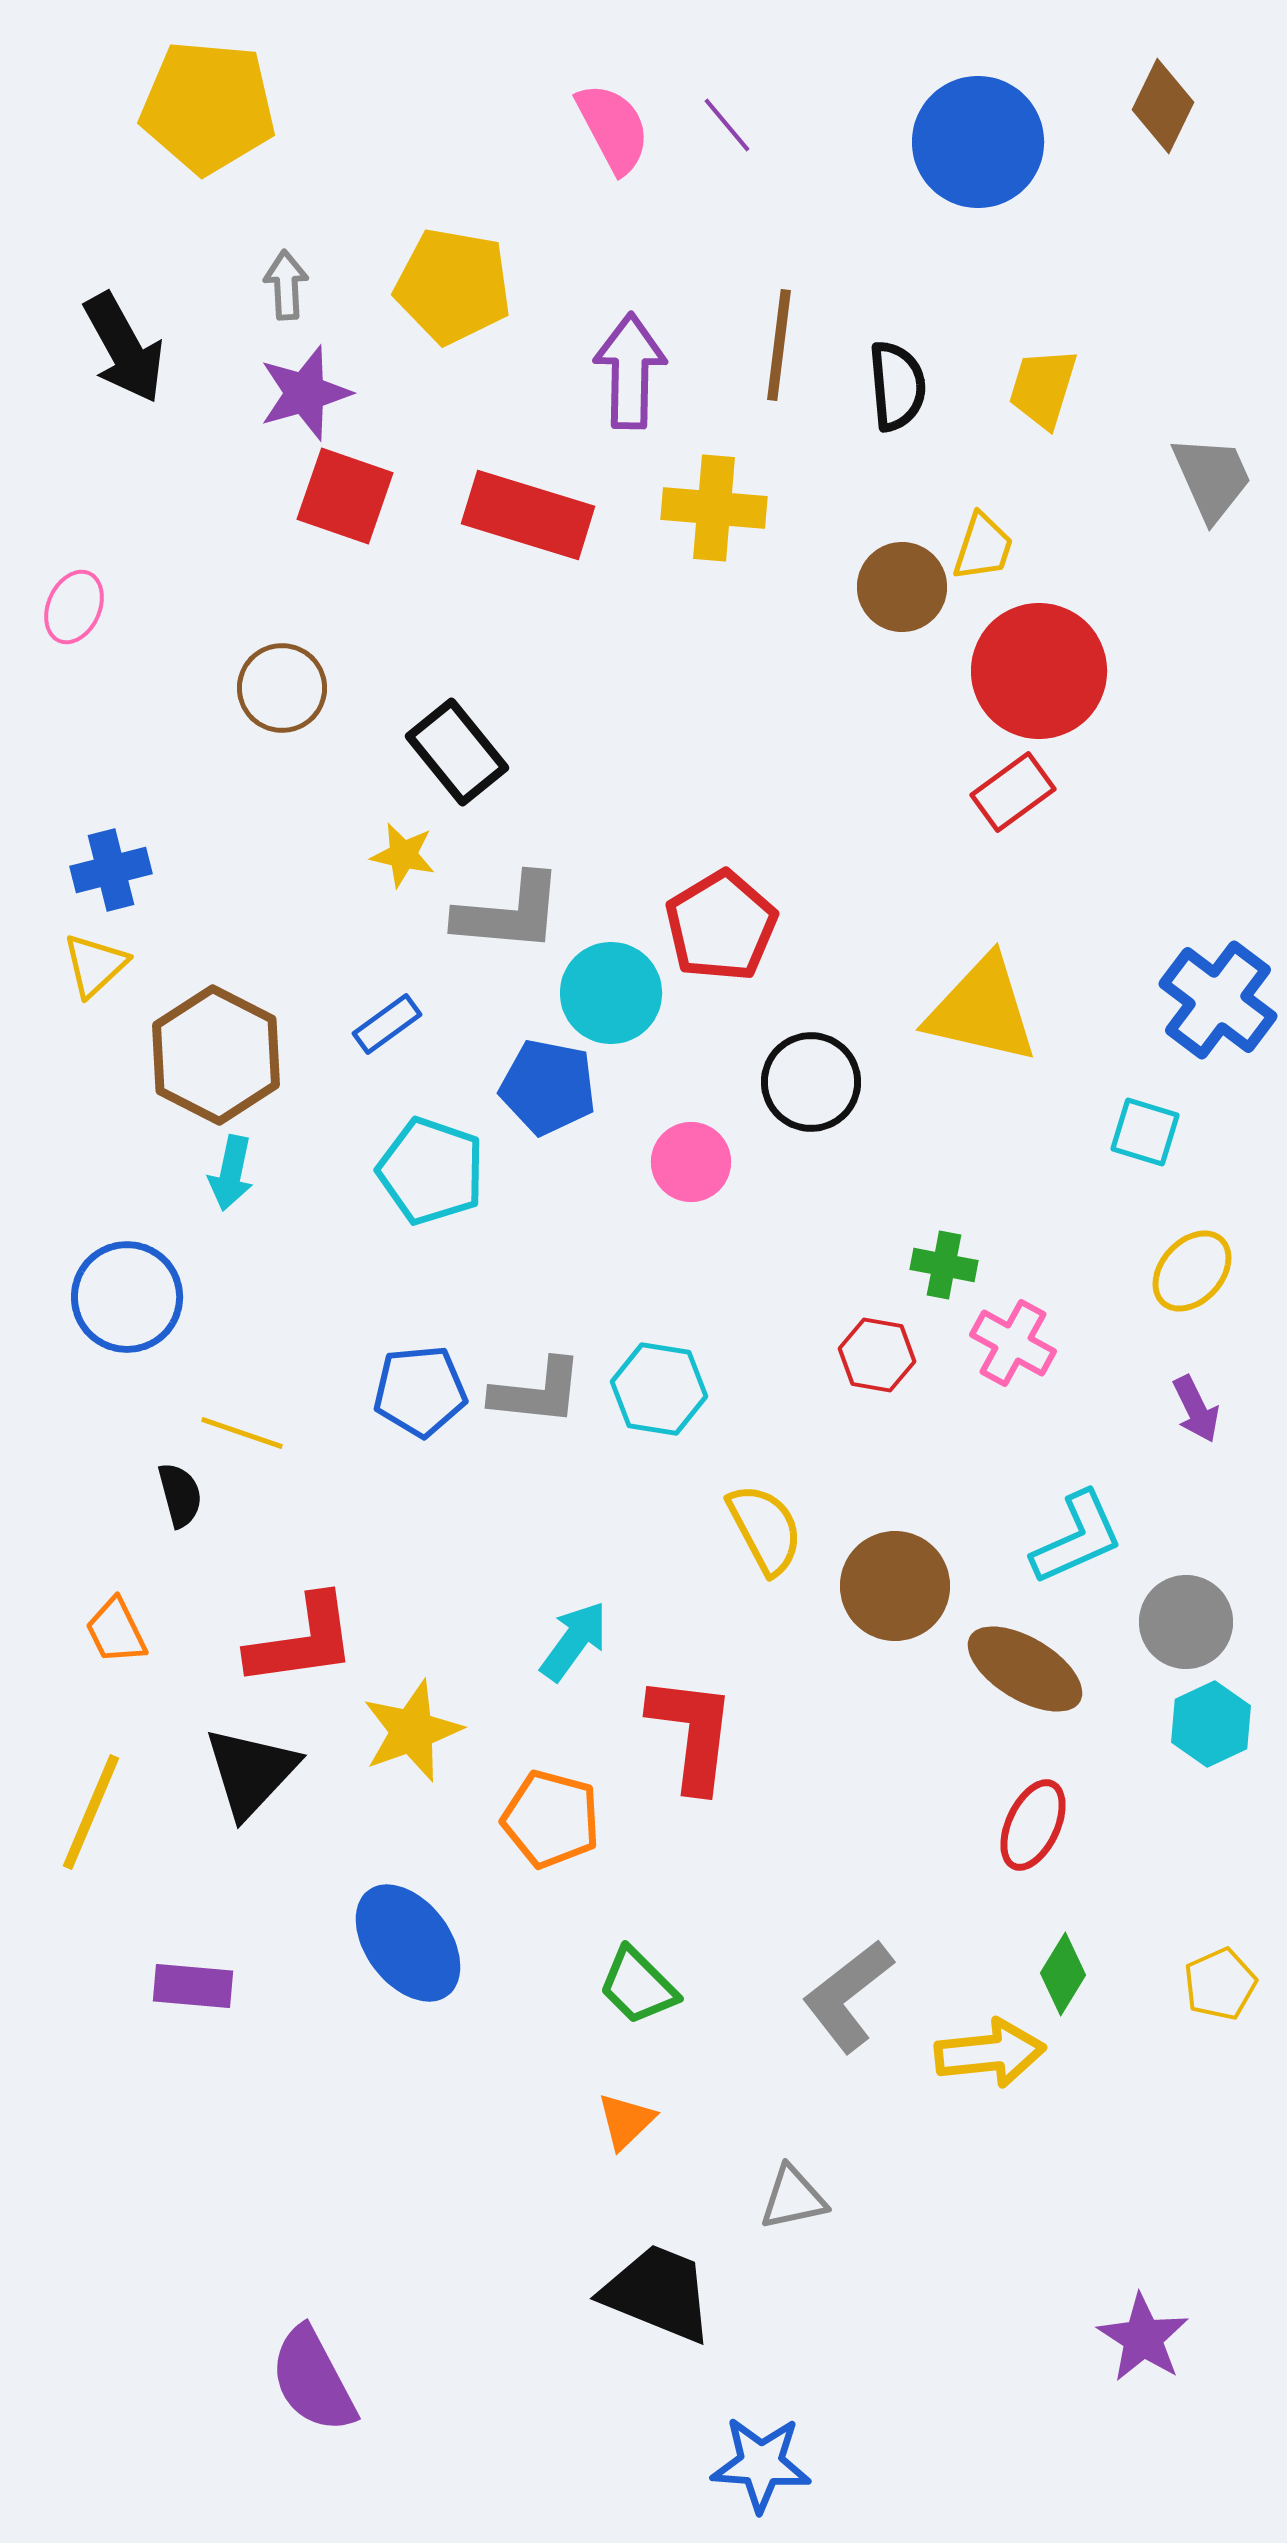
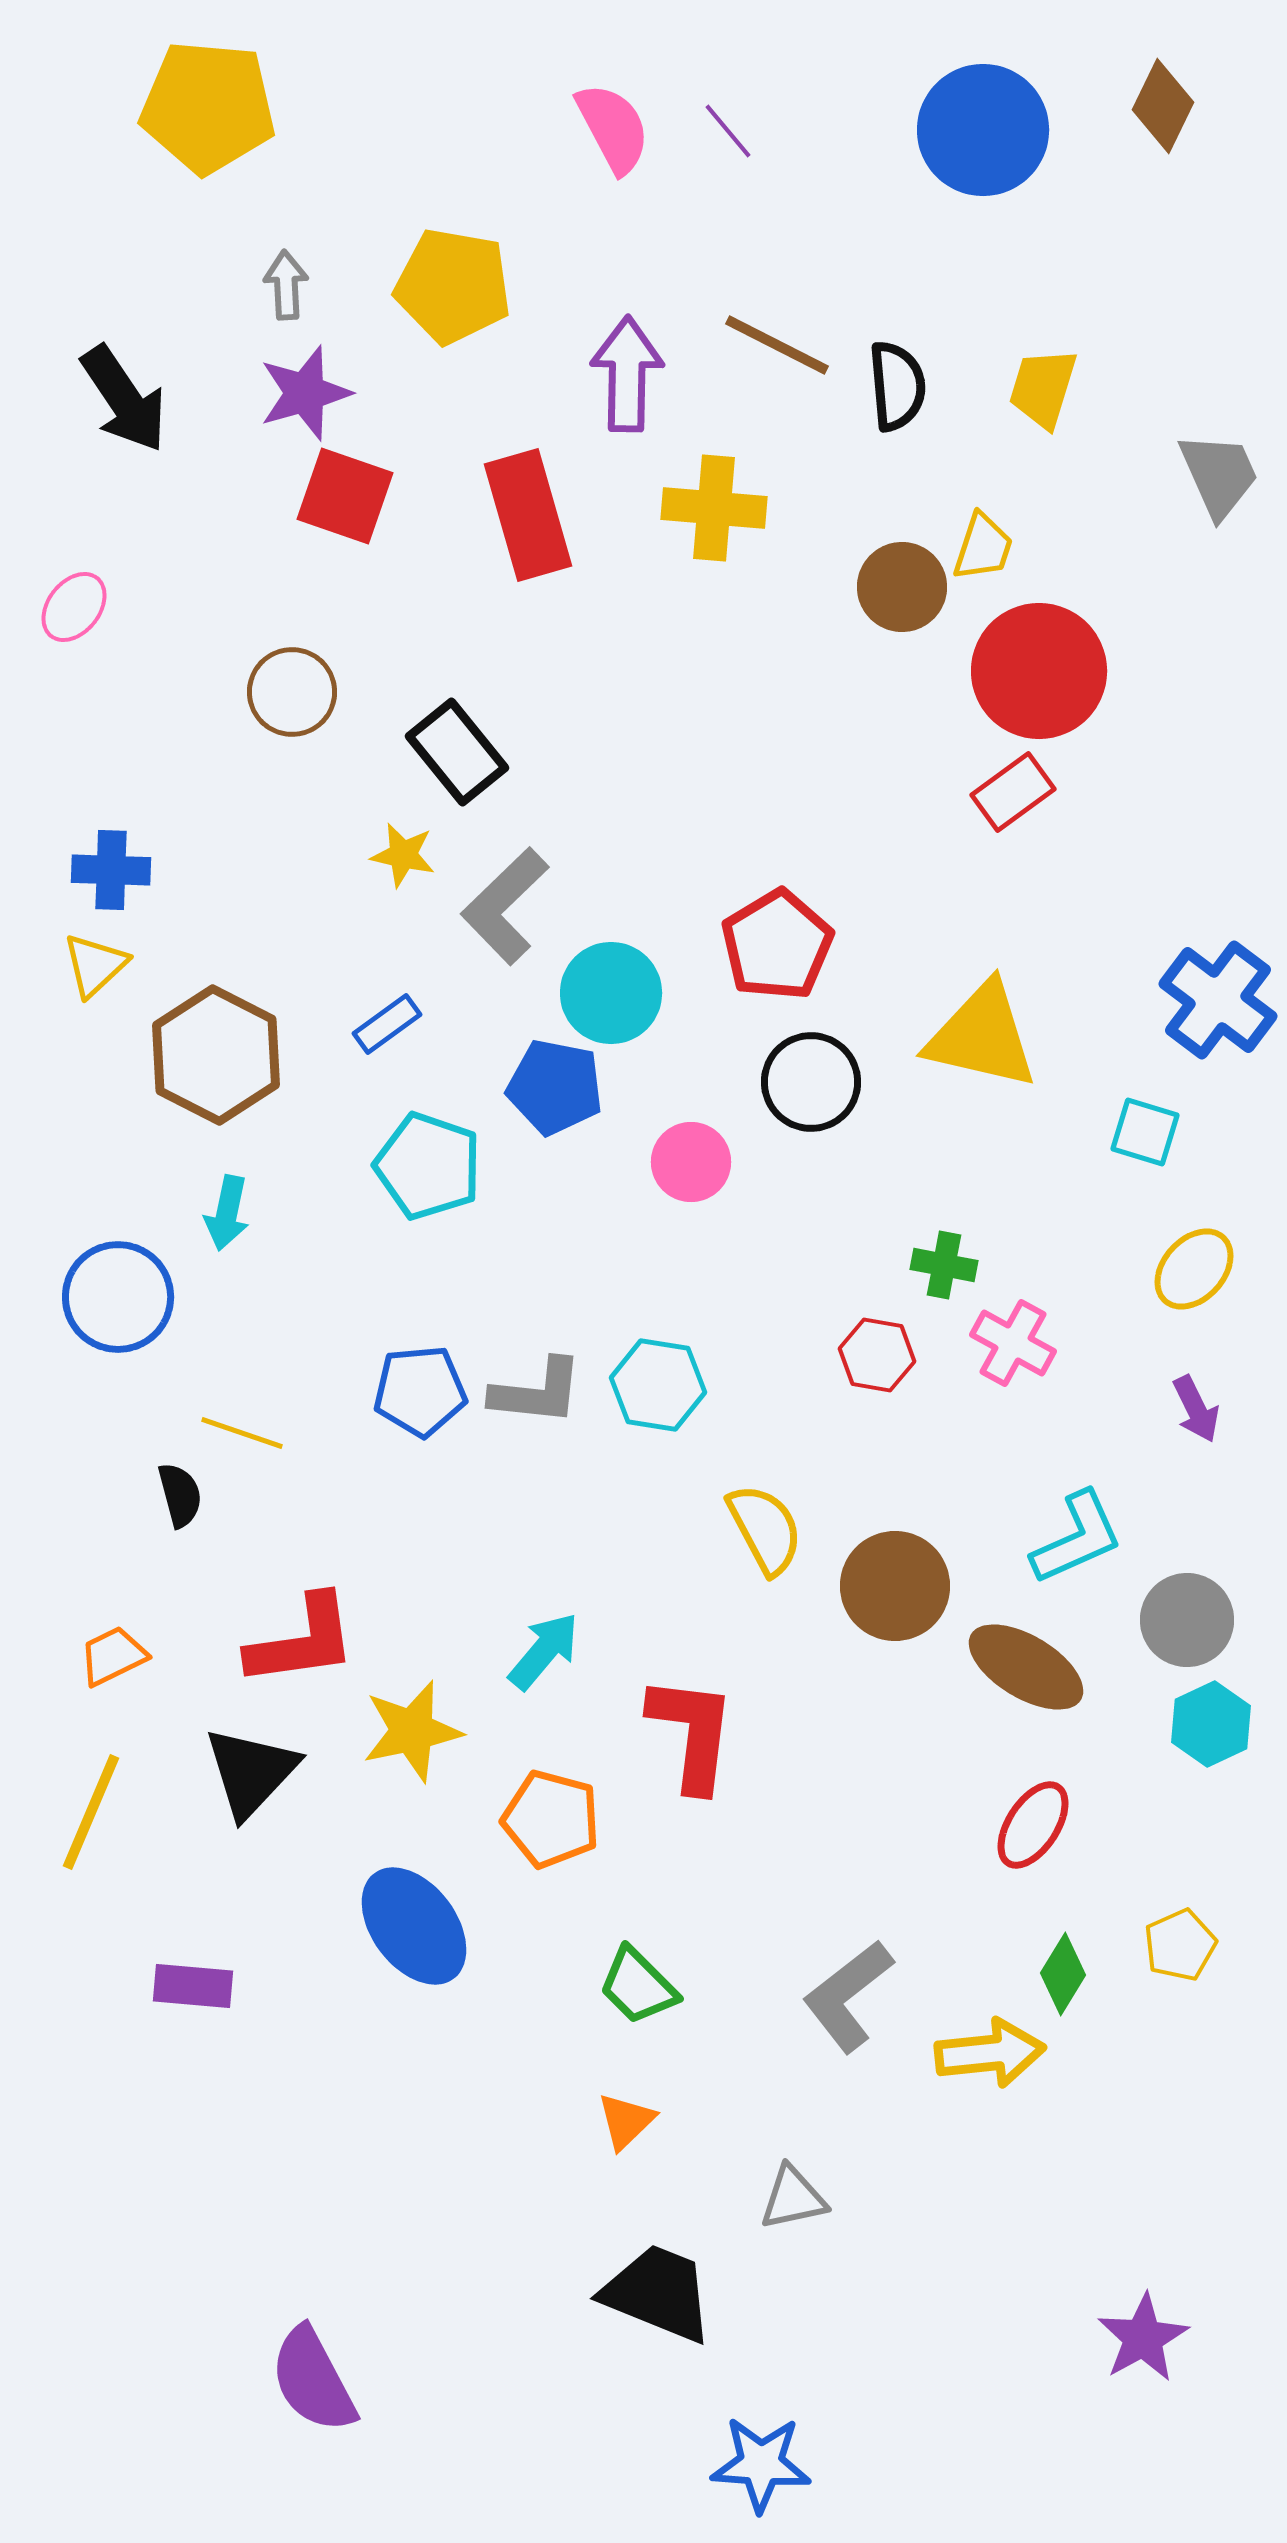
purple line at (727, 125): moved 1 px right, 6 px down
blue circle at (978, 142): moved 5 px right, 12 px up
brown line at (779, 345): moved 2 px left; rotated 70 degrees counterclockwise
black arrow at (124, 348): moved 51 px down; rotated 5 degrees counterclockwise
purple arrow at (630, 371): moved 3 px left, 3 px down
gray trapezoid at (1212, 478): moved 7 px right, 3 px up
red rectangle at (528, 515): rotated 57 degrees clockwise
pink ellipse at (74, 607): rotated 14 degrees clockwise
brown circle at (282, 688): moved 10 px right, 4 px down
blue cross at (111, 870): rotated 16 degrees clockwise
gray L-shape at (509, 913): moved 4 px left, 7 px up; rotated 131 degrees clockwise
red pentagon at (721, 926): moved 56 px right, 19 px down
yellow triangle at (982, 1010): moved 26 px down
blue pentagon at (548, 1087): moved 7 px right
cyan pentagon at (431, 1171): moved 3 px left, 5 px up
cyan arrow at (231, 1173): moved 4 px left, 40 px down
yellow ellipse at (1192, 1271): moved 2 px right, 2 px up
blue circle at (127, 1297): moved 9 px left
cyan hexagon at (659, 1389): moved 1 px left, 4 px up
gray circle at (1186, 1622): moved 1 px right, 2 px up
orange trapezoid at (116, 1631): moved 3 px left, 25 px down; rotated 90 degrees clockwise
cyan arrow at (574, 1641): moved 30 px left, 10 px down; rotated 4 degrees clockwise
brown ellipse at (1025, 1669): moved 1 px right, 2 px up
yellow star at (412, 1731): rotated 8 degrees clockwise
red ellipse at (1033, 1825): rotated 8 degrees clockwise
blue ellipse at (408, 1943): moved 6 px right, 17 px up
yellow pentagon at (1220, 1984): moved 40 px left, 39 px up
purple star at (1143, 2338): rotated 10 degrees clockwise
